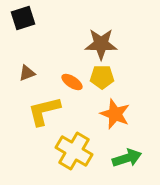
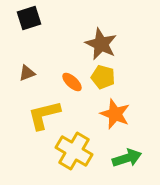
black square: moved 6 px right
brown star: rotated 24 degrees clockwise
yellow pentagon: moved 1 px right; rotated 15 degrees clockwise
orange ellipse: rotated 10 degrees clockwise
yellow L-shape: moved 4 px down
